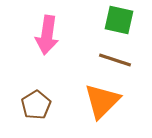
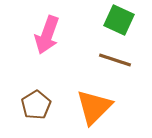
green square: rotated 12 degrees clockwise
pink arrow: rotated 12 degrees clockwise
orange triangle: moved 8 px left, 6 px down
